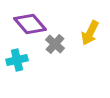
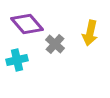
purple diamond: moved 3 px left
yellow arrow: rotated 15 degrees counterclockwise
